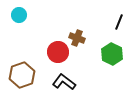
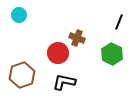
red circle: moved 1 px down
black L-shape: rotated 25 degrees counterclockwise
